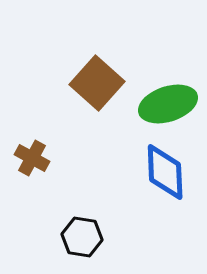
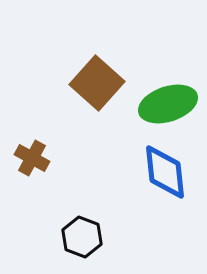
blue diamond: rotated 4 degrees counterclockwise
black hexagon: rotated 12 degrees clockwise
